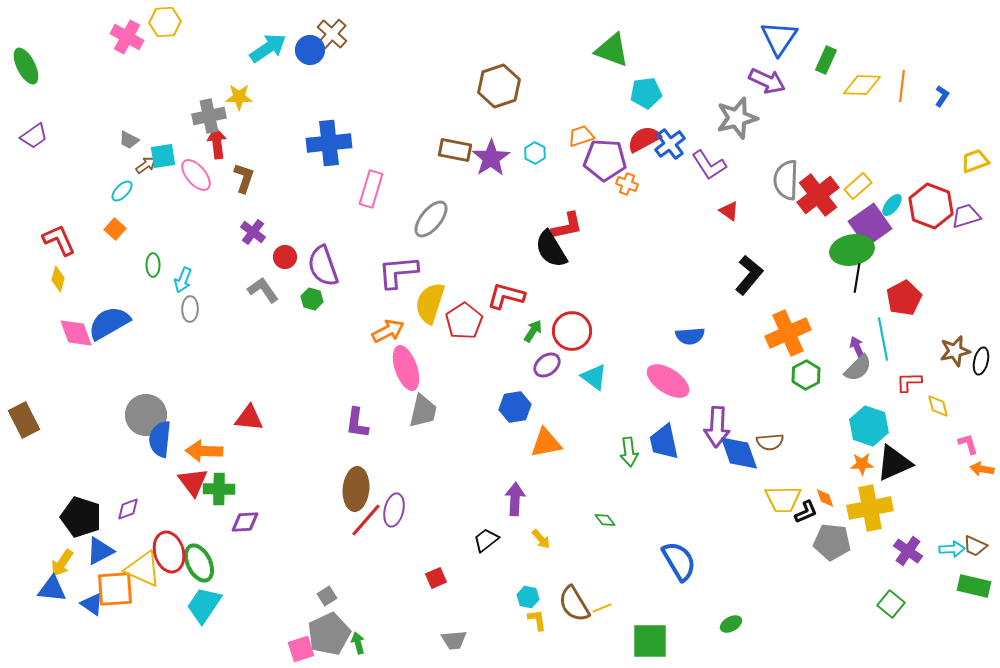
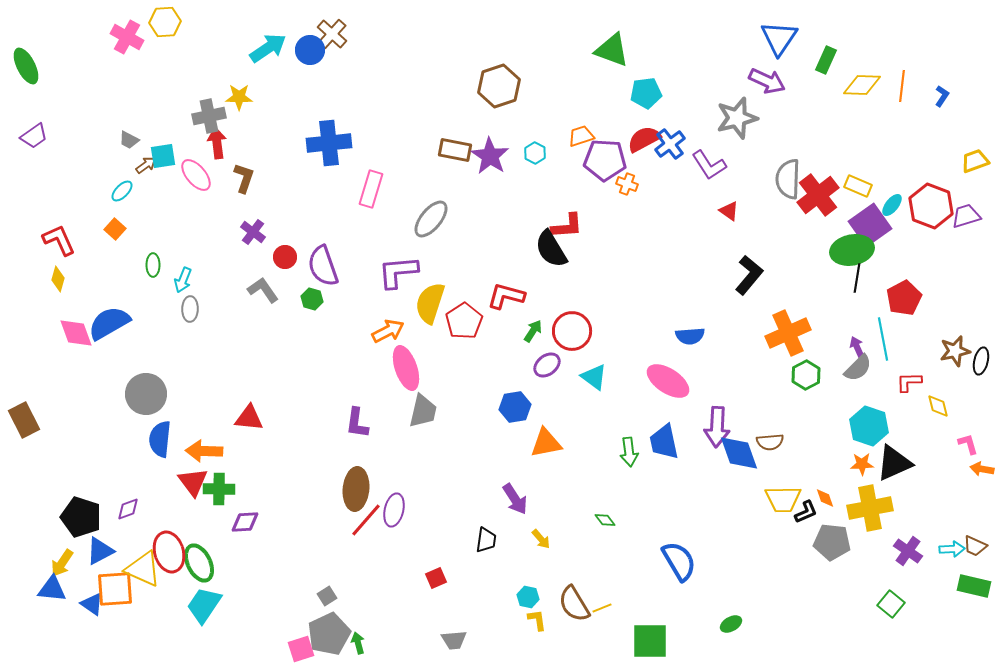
purple star at (491, 158): moved 1 px left, 2 px up; rotated 6 degrees counterclockwise
gray semicircle at (786, 180): moved 2 px right, 1 px up
yellow rectangle at (858, 186): rotated 64 degrees clockwise
red L-shape at (567, 226): rotated 8 degrees clockwise
gray circle at (146, 415): moved 21 px up
purple arrow at (515, 499): rotated 144 degrees clockwise
black trapezoid at (486, 540): rotated 136 degrees clockwise
